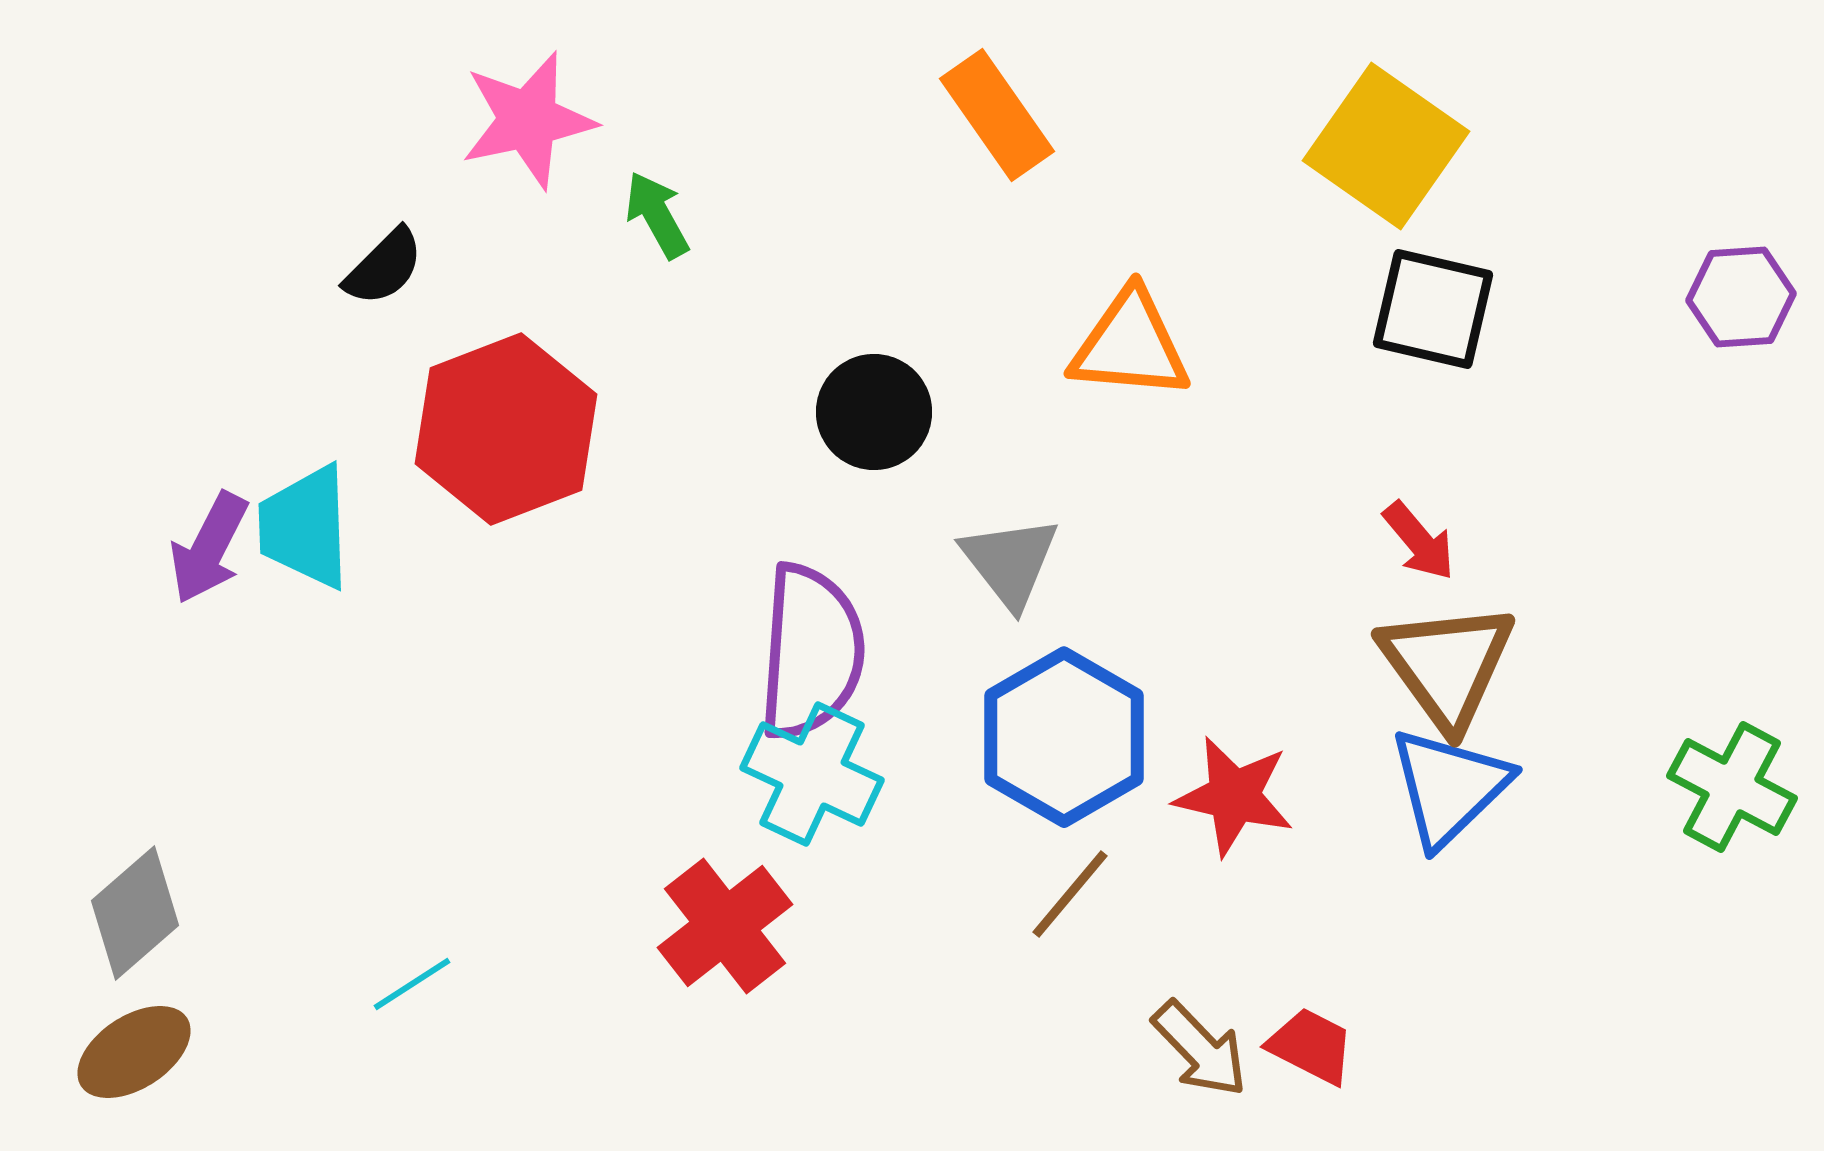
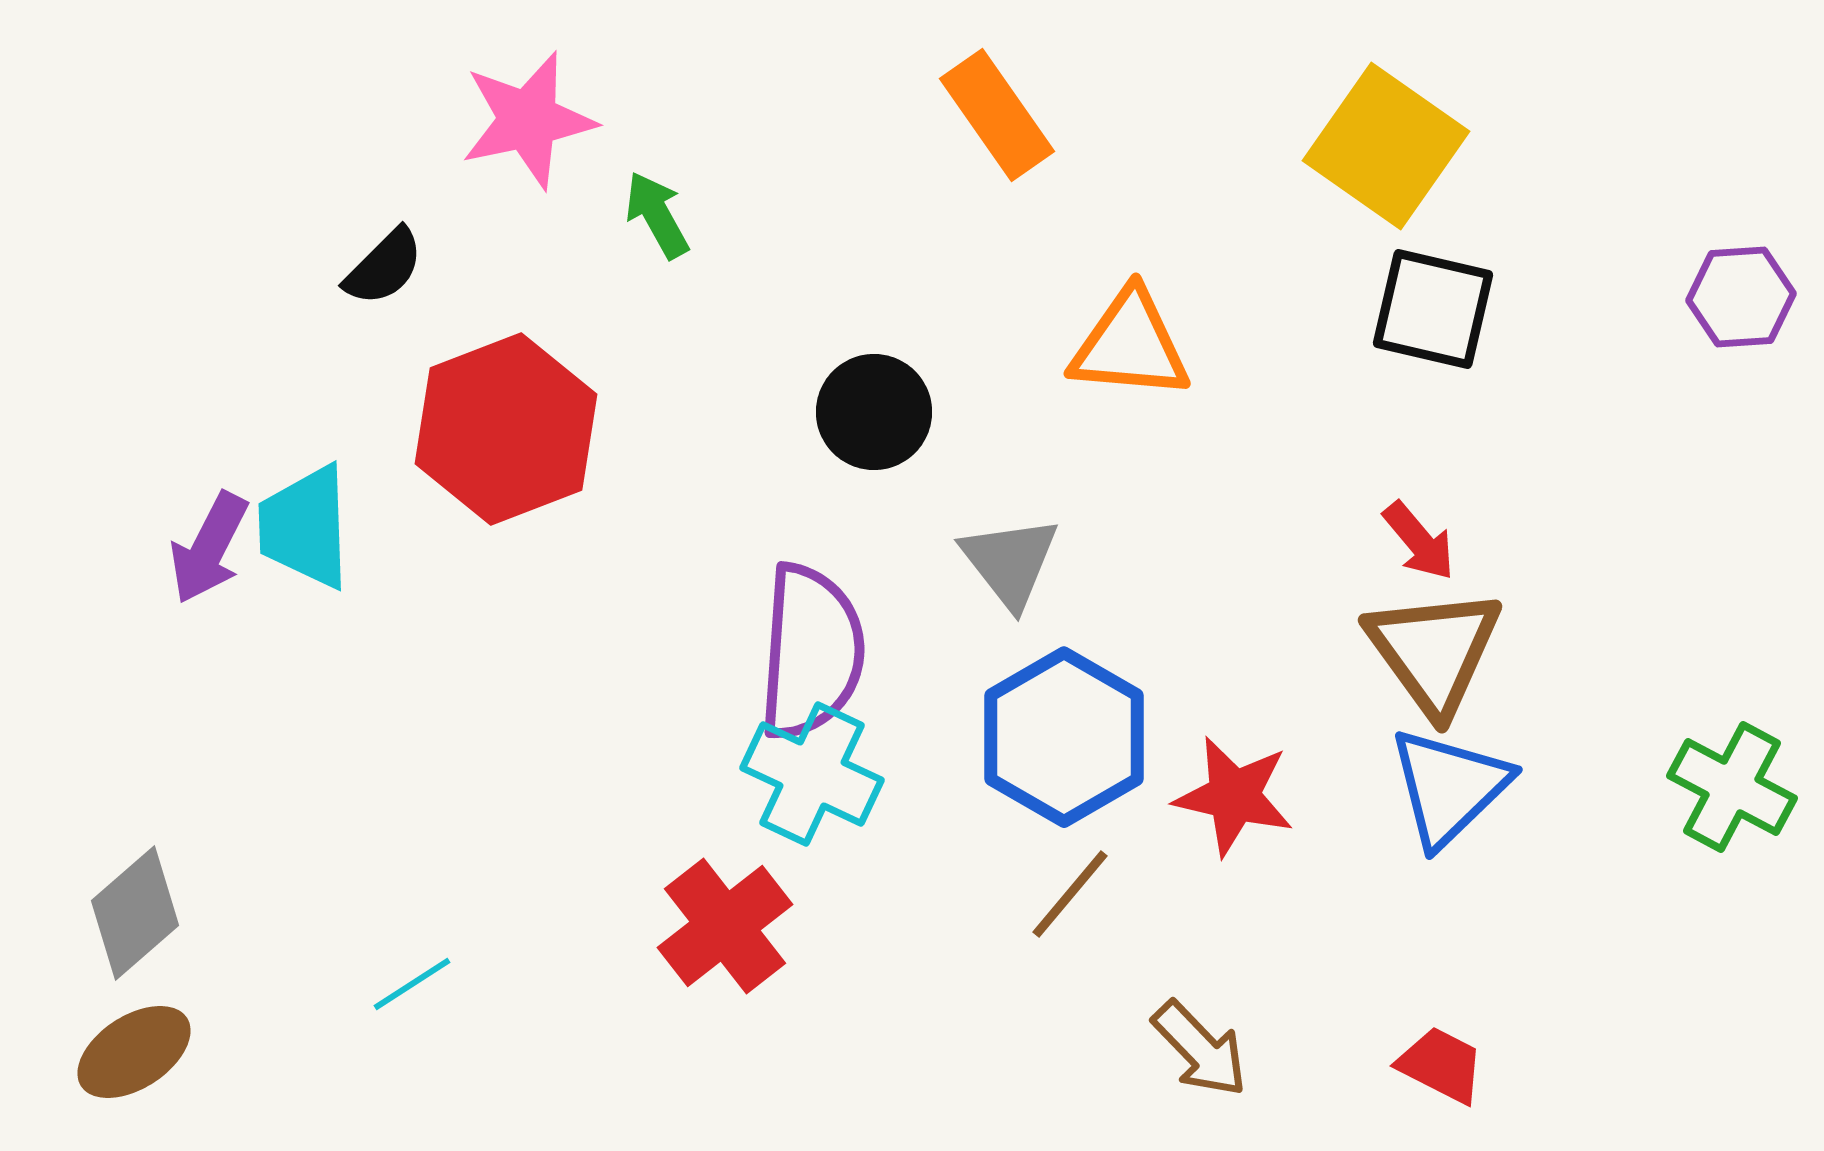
brown triangle: moved 13 px left, 14 px up
red trapezoid: moved 130 px right, 19 px down
